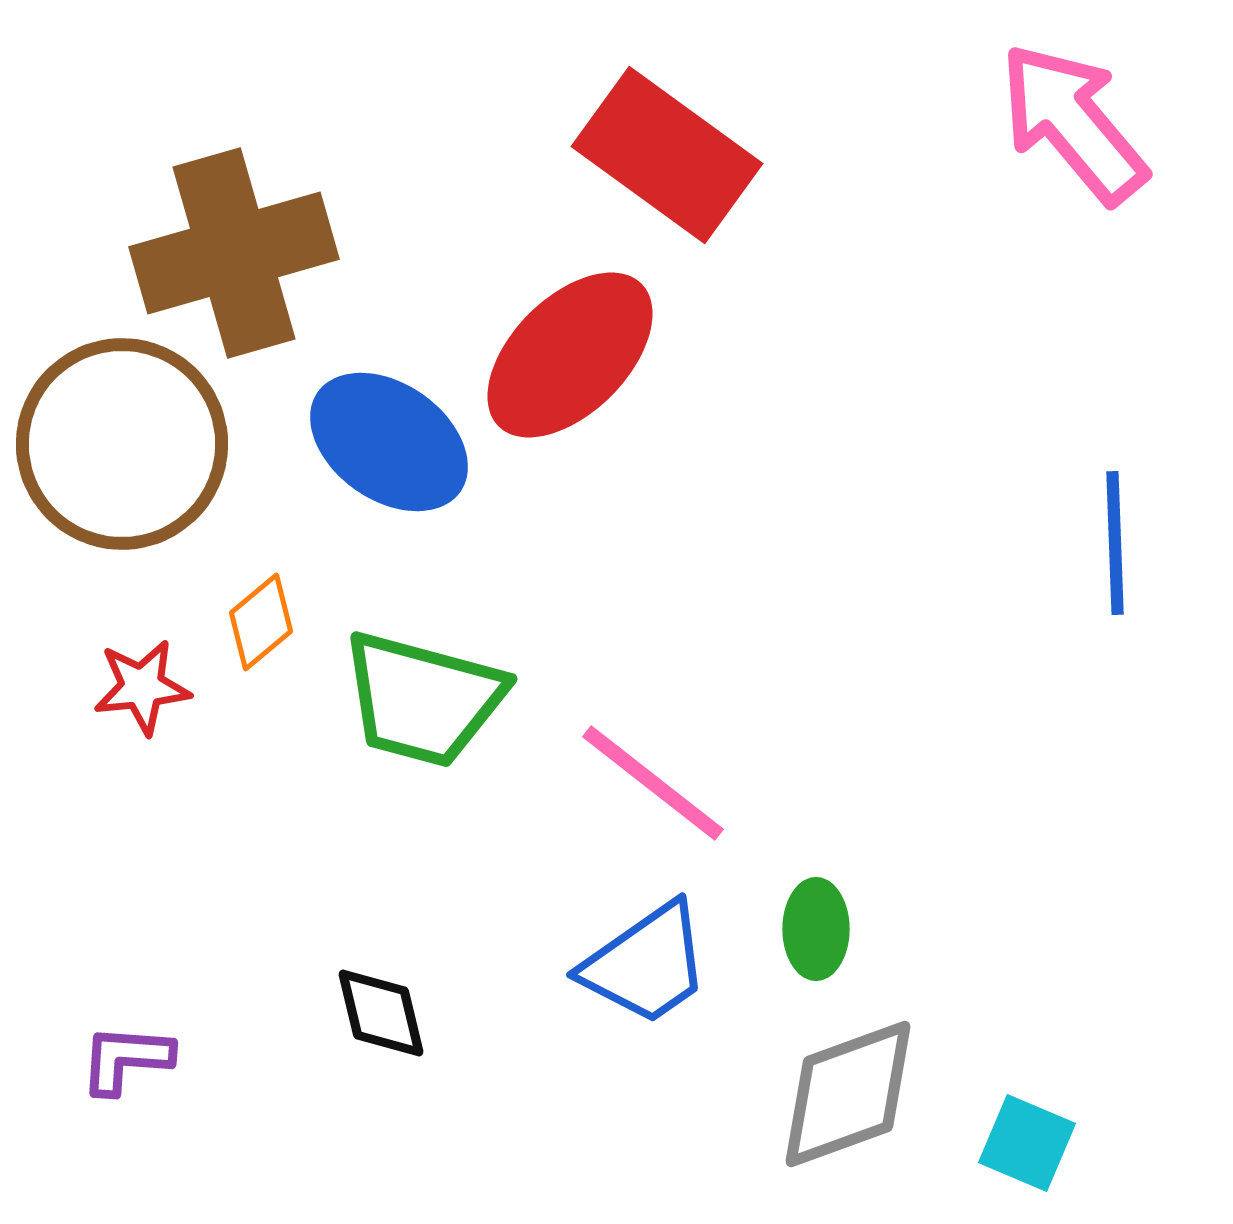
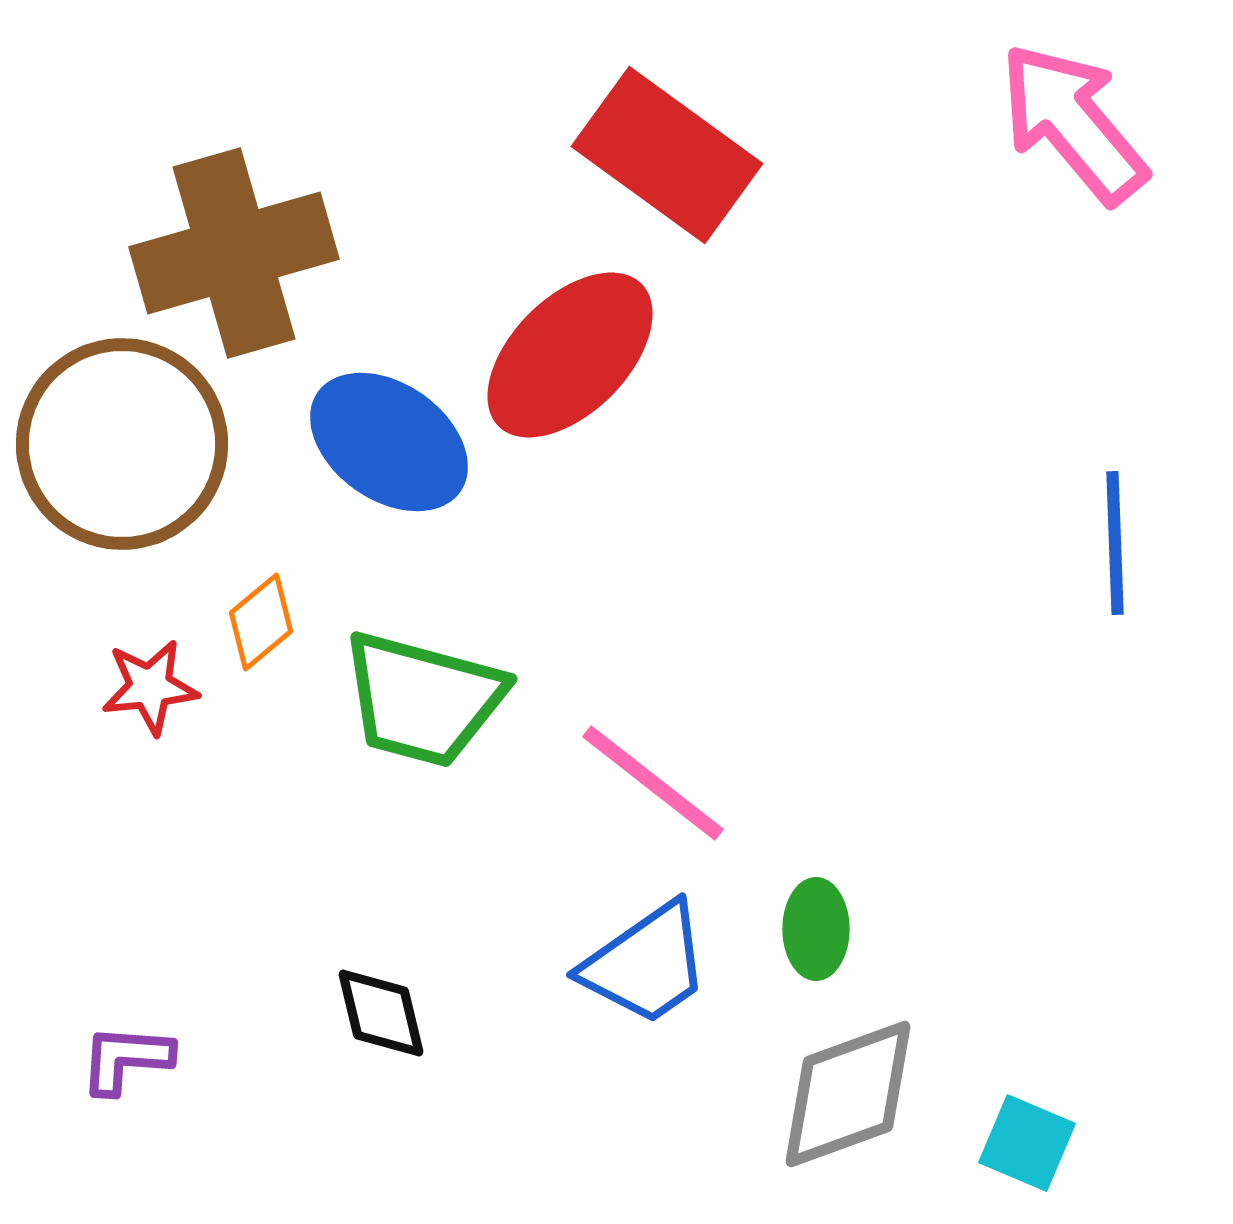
red star: moved 8 px right
